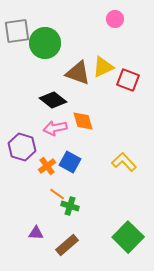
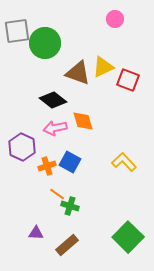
purple hexagon: rotated 8 degrees clockwise
orange cross: rotated 18 degrees clockwise
